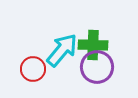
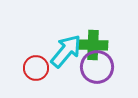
cyan arrow: moved 4 px right, 1 px down
red circle: moved 3 px right, 1 px up
